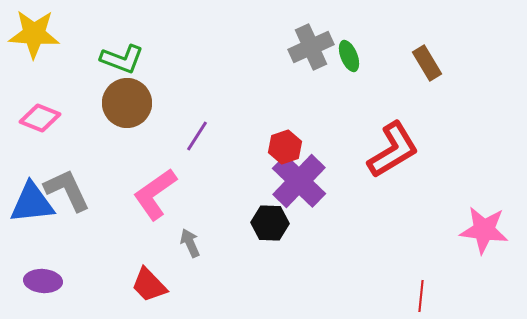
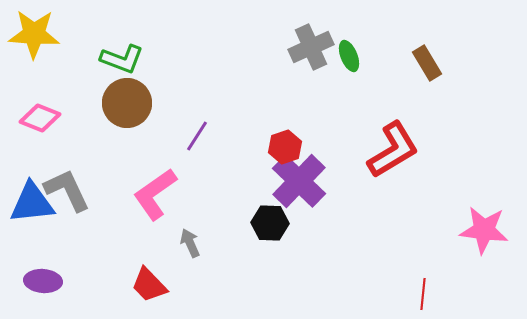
red line: moved 2 px right, 2 px up
